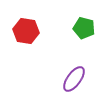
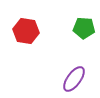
green pentagon: rotated 10 degrees counterclockwise
